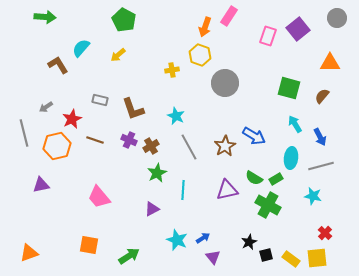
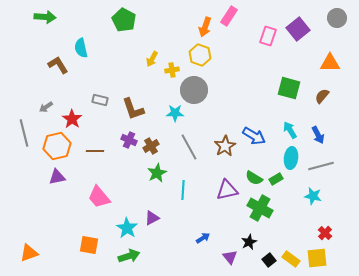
cyan semicircle at (81, 48): rotated 54 degrees counterclockwise
yellow arrow at (118, 55): moved 34 px right, 4 px down; rotated 21 degrees counterclockwise
gray circle at (225, 83): moved 31 px left, 7 px down
cyan star at (176, 116): moved 1 px left, 3 px up; rotated 24 degrees counterclockwise
red star at (72, 119): rotated 12 degrees counterclockwise
cyan arrow at (295, 124): moved 5 px left, 6 px down
blue arrow at (320, 137): moved 2 px left, 2 px up
brown line at (95, 140): moved 11 px down; rotated 18 degrees counterclockwise
purple triangle at (41, 185): moved 16 px right, 8 px up
green cross at (268, 205): moved 8 px left, 3 px down
purple triangle at (152, 209): moved 9 px down
cyan star at (177, 240): moved 50 px left, 12 px up; rotated 10 degrees clockwise
black square at (266, 255): moved 3 px right, 5 px down; rotated 24 degrees counterclockwise
green arrow at (129, 256): rotated 15 degrees clockwise
purple triangle at (213, 257): moved 17 px right
